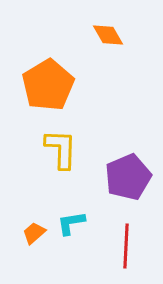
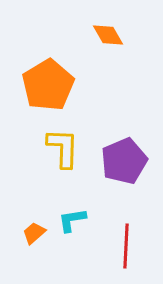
yellow L-shape: moved 2 px right, 1 px up
purple pentagon: moved 4 px left, 16 px up
cyan L-shape: moved 1 px right, 3 px up
